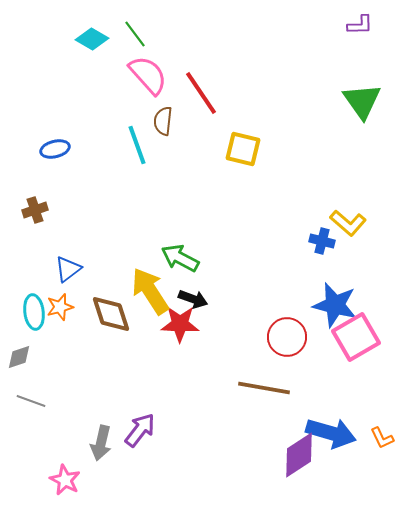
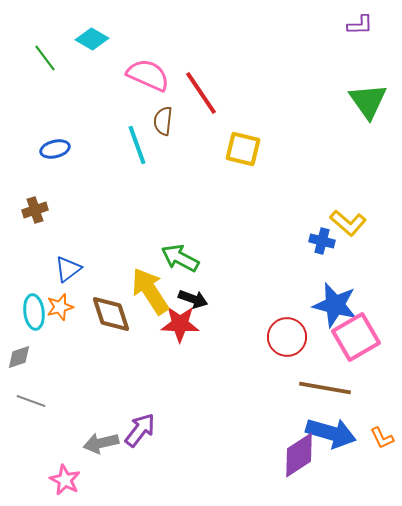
green line: moved 90 px left, 24 px down
pink semicircle: rotated 24 degrees counterclockwise
green triangle: moved 6 px right
brown line: moved 61 px right
gray arrow: rotated 64 degrees clockwise
